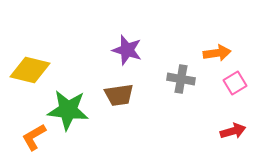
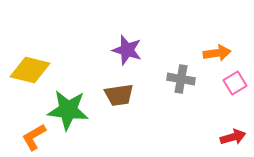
red arrow: moved 6 px down
